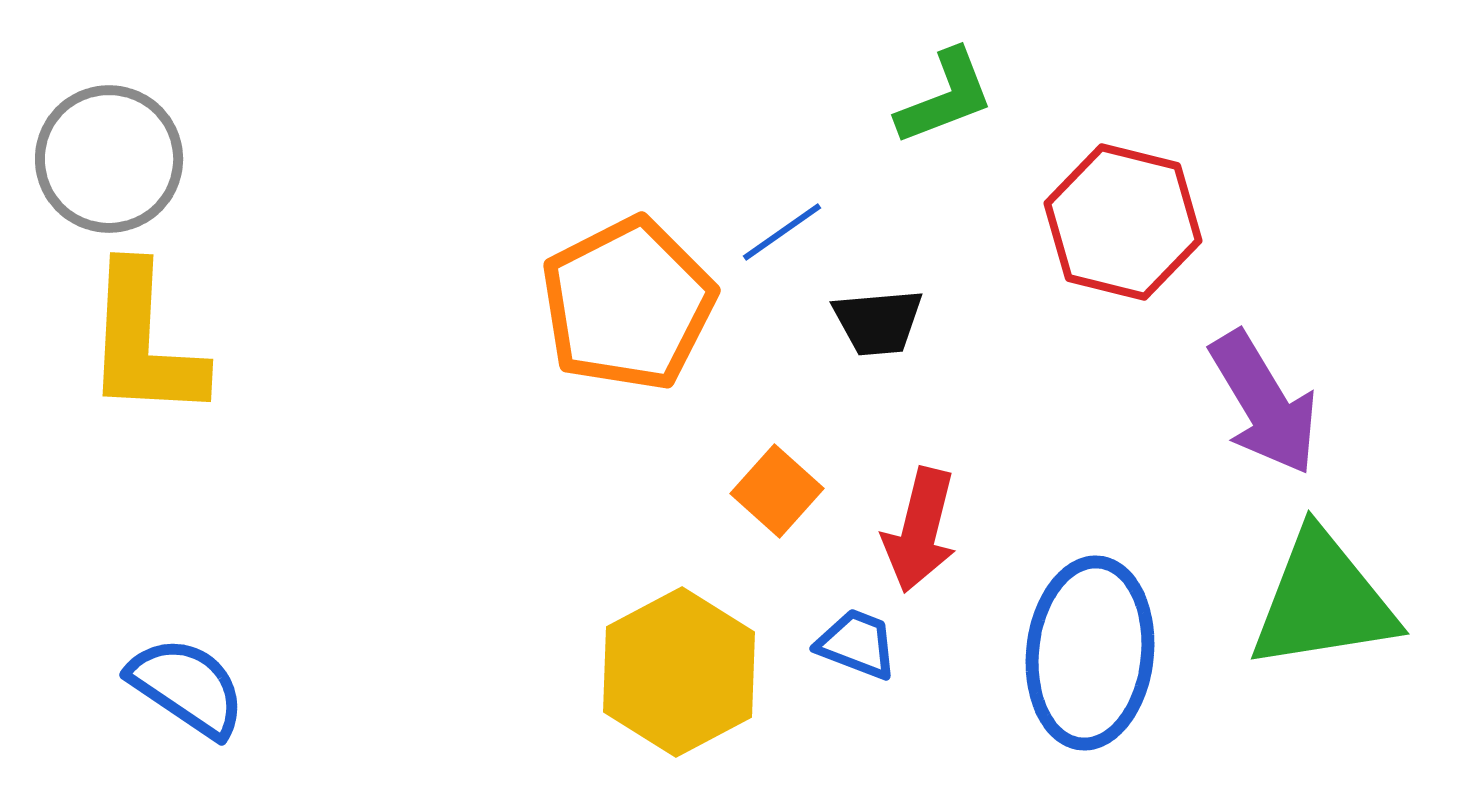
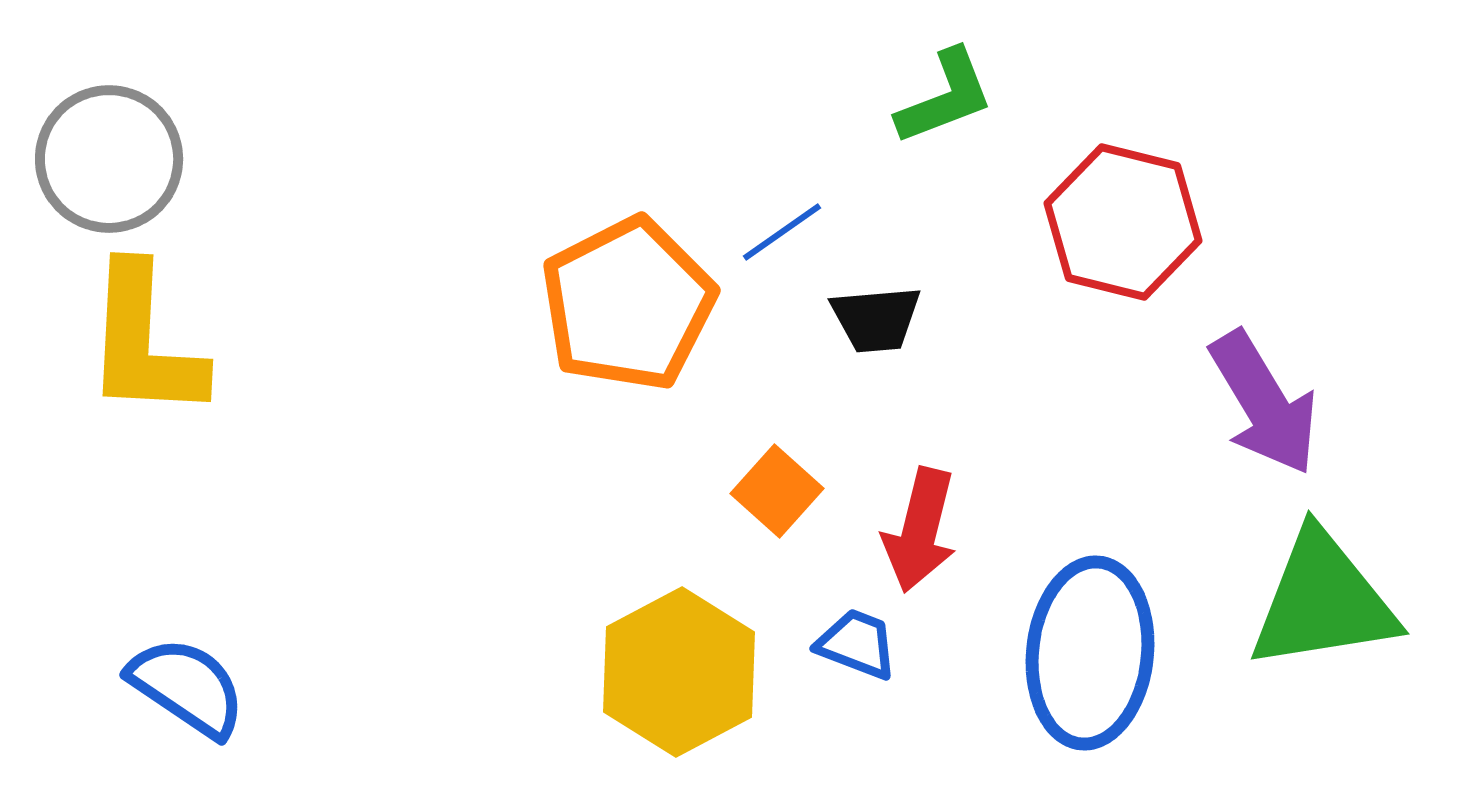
black trapezoid: moved 2 px left, 3 px up
